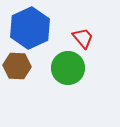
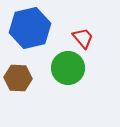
blue hexagon: rotated 12 degrees clockwise
brown hexagon: moved 1 px right, 12 px down
